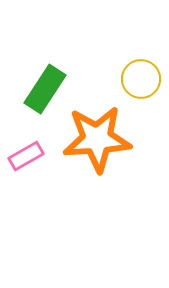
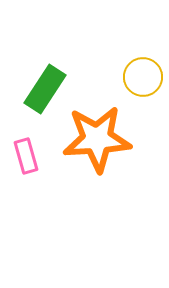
yellow circle: moved 2 px right, 2 px up
pink rectangle: rotated 76 degrees counterclockwise
